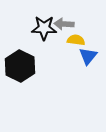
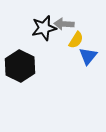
black star: rotated 15 degrees counterclockwise
yellow semicircle: rotated 114 degrees clockwise
